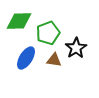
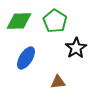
green pentagon: moved 7 px right, 12 px up; rotated 20 degrees counterclockwise
brown triangle: moved 4 px right, 22 px down; rotated 14 degrees counterclockwise
